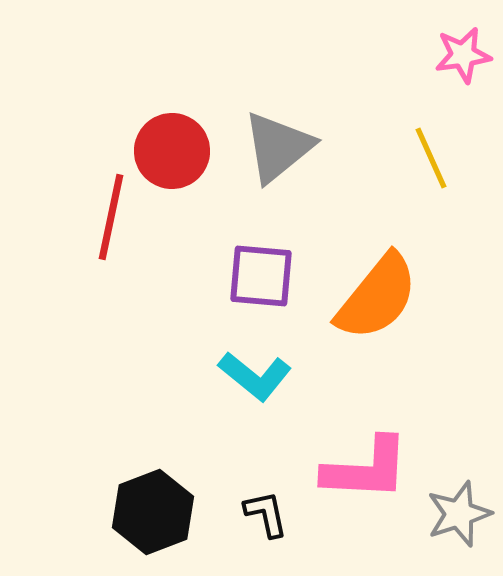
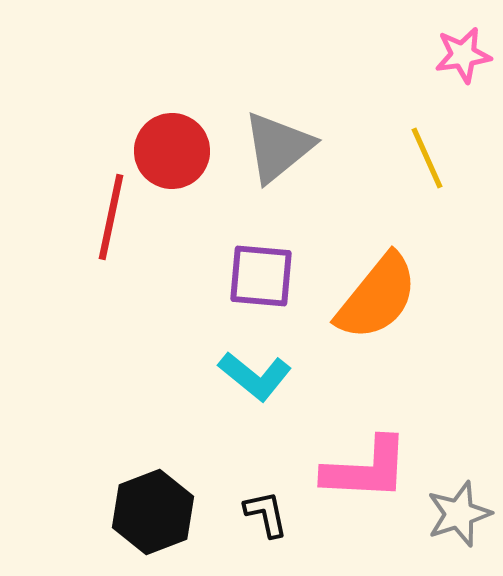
yellow line: moved 4 px left
